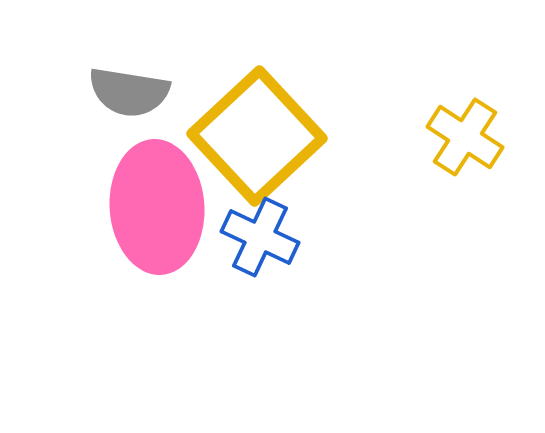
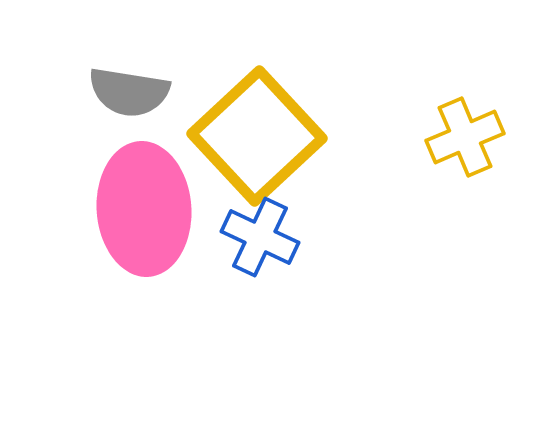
yellow cross: rotated 34 degrees clockwise
pink ellipse: moved 13 px left, 2 px down
